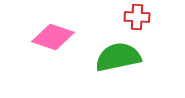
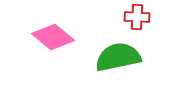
pink diamond: rotated 21 degrees clockwise
